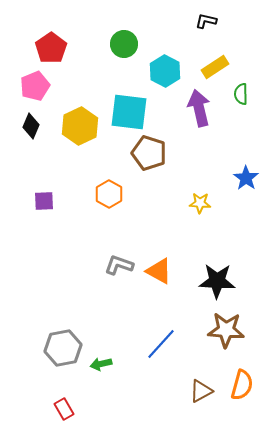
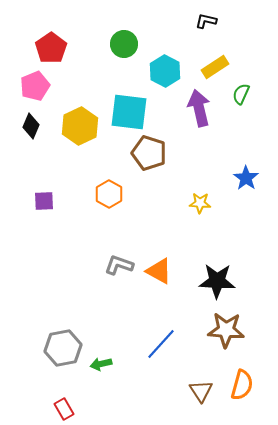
green semicircle: rotated 25 degrees clockwise
brown triangle: rotated 35 degrees counterclockwise
